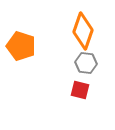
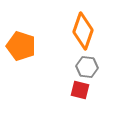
gray hexagon: moved 1 px right, 4 px down
